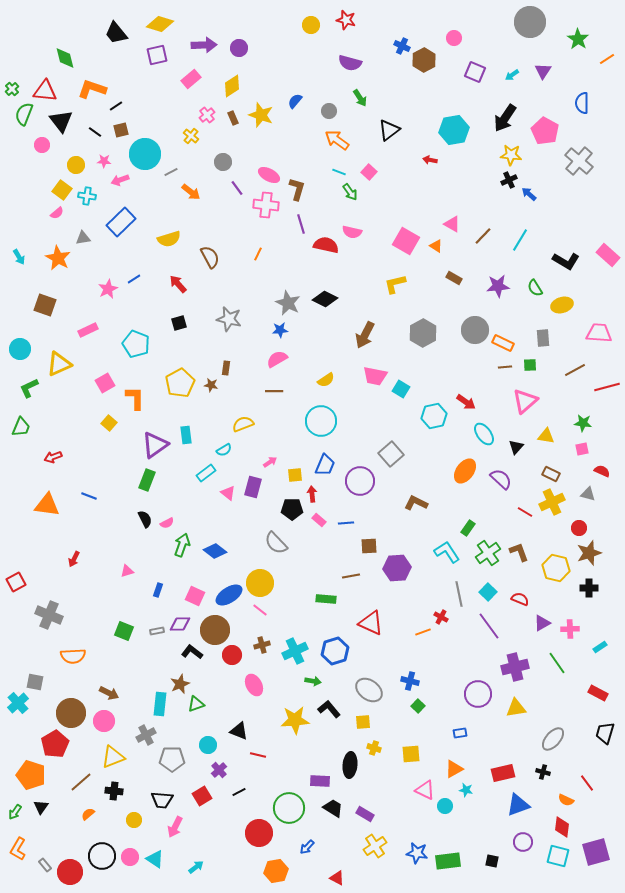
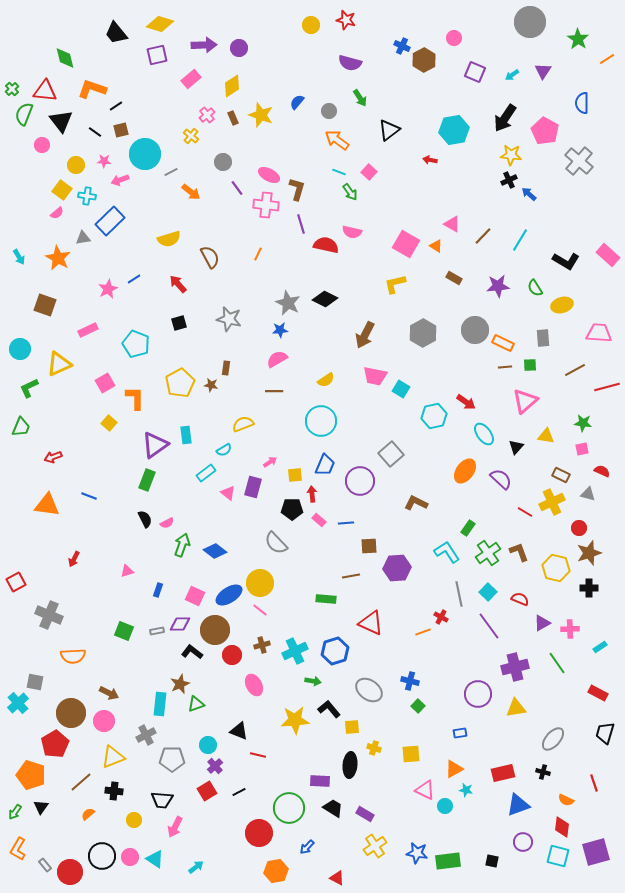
blue semicircle at (295, 101): moved 2 px right, 1 px down
blue rectangle at (121, 222): moved 11 px left, 1 px up
pink square at (406, 241): moved 3 px down
brown rectangle at (551, 474): moved 10 px right, 1 px down
yellow square at (363, 722): moved 11 px left, 5 px down
purple cross at (219, 770): moved 4 px left, 4 px up
red line at (587, 783): moved 7 px right; rotated 18 degrees clockwise
red square at (202, 796): moved 5 px right, 5 px up
